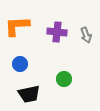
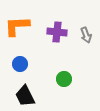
black trapezoid: moved 4 px left, 2 px down; rotated 75 degrees clockwise
